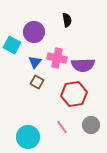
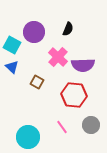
black semicircle: moved 1 px right, 9 px down; rotated 32 degrees clockwise
pink cross: moved 1 px right, 1 px up; rotated 30 degrees clockwise
blue triangle: moved 23 px left, 5 px down; rotated 24 degrees counterclockwise
red hexagon: moved 1 px down; rotated 15 degrees clockwise
